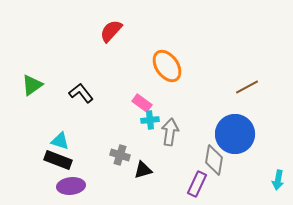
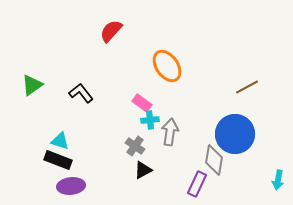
gray cross: moved 15 px right, 9 px up; rotated 18 degrees clockwise
black triangle: rotated 12 degrees counterclockwise
